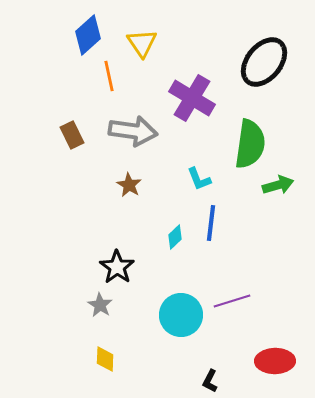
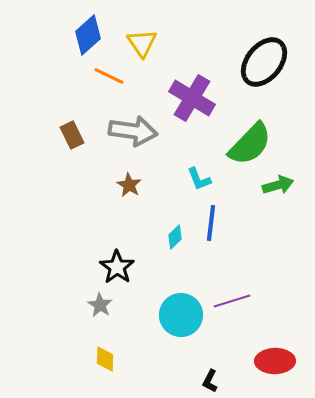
orange line: rotated 52 degrees counterclockwise
green semicircle: rotated 36 degrees clockwise
